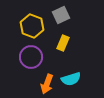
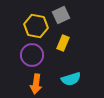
yellow hexagon: moved 4 px right; rotated 10 degrees counterclockwise
purple circle: moved 1 px right, 2 px up
orange arrow: moved 11 px left; rotated 12 degrees counterclockwise
